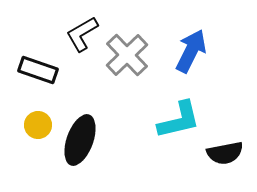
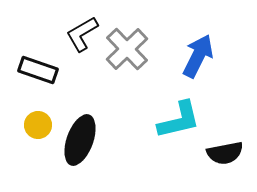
blue arrow: moved 7 px right, 5 px down
gray cross: moved 6 px up
